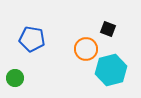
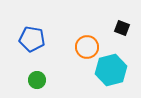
black square: moved 14 px right, 1 px up
orange circle: moved 1 px right, 2 px up
green circle: moved 22 px right, 2 px down
